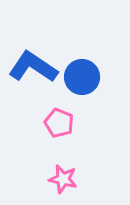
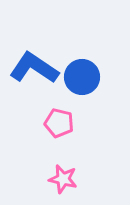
blue L-shape: moved 1 px right, 1 px down
pink pentagon: rotated 8 degrees counterclockwise
